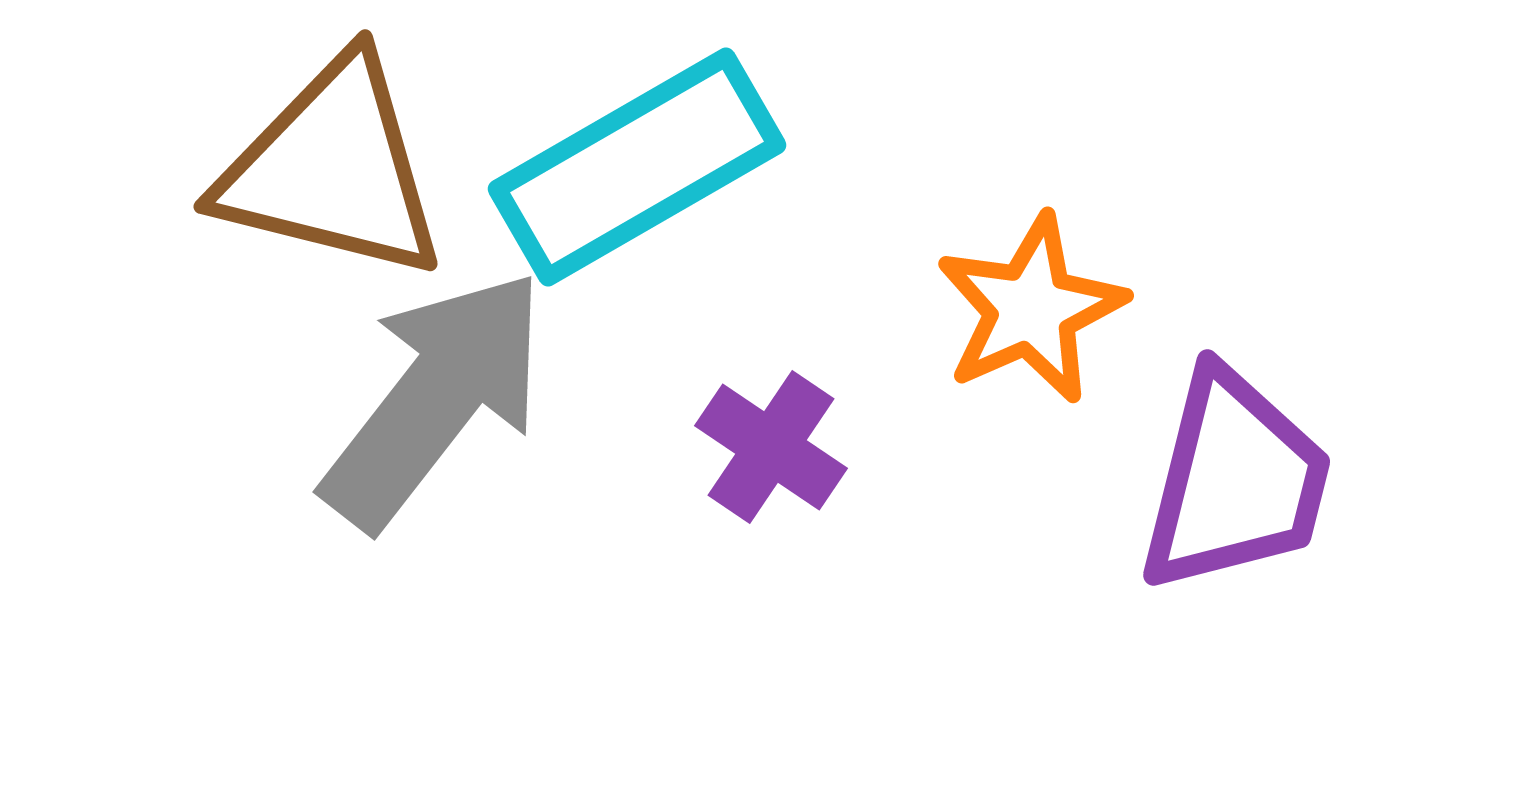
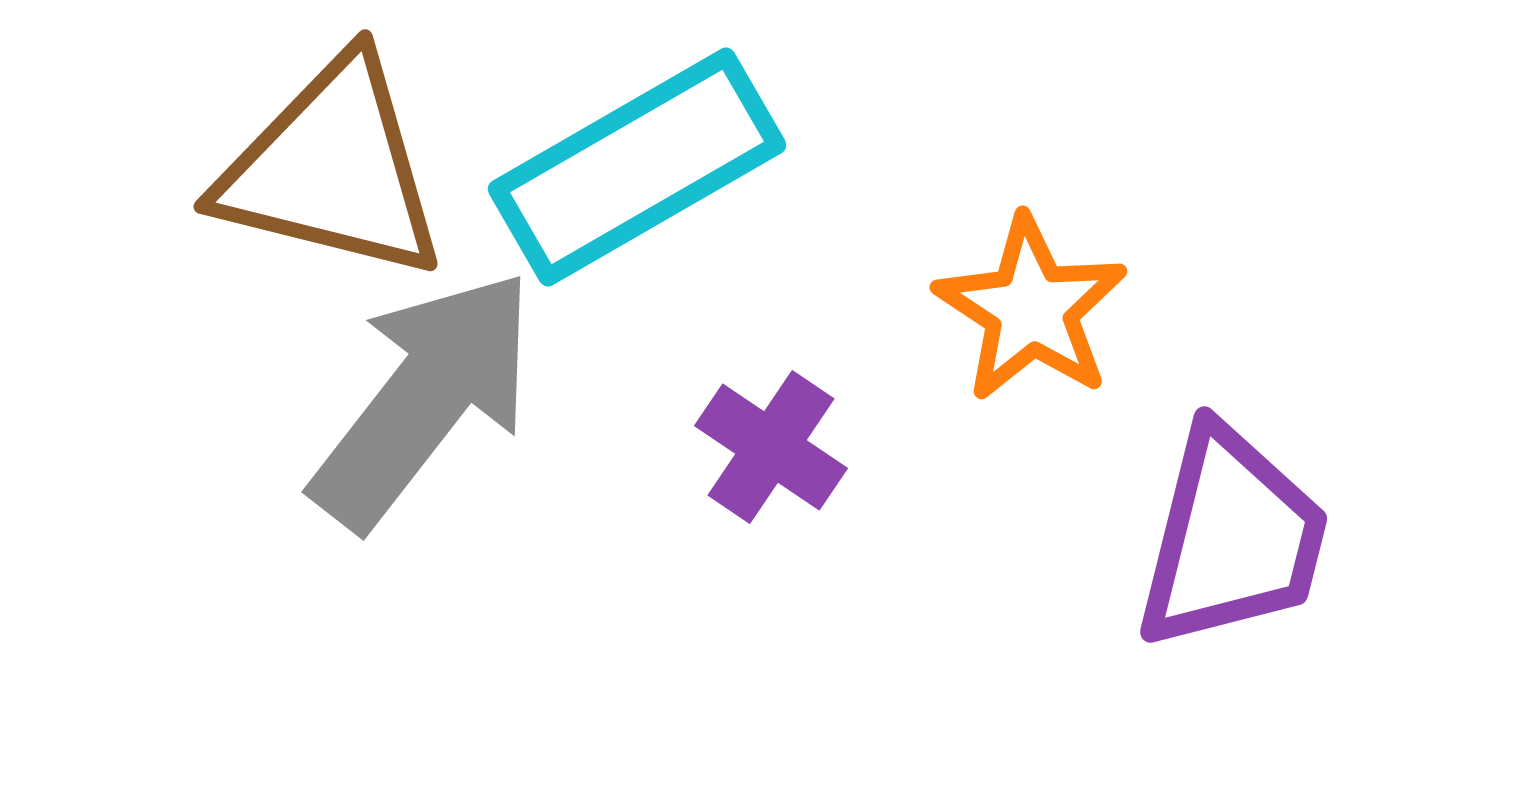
orange star: rotated 15 degrees counterclockwise
gray arrow: moved 11 px left
purple trapezoid: moved 3 px left, 57 px down
